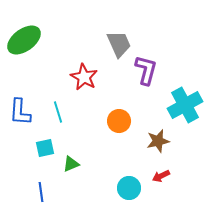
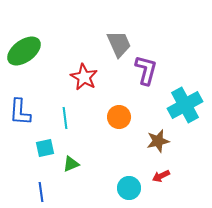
green ellipse: moved 11 px down
cyan line: moved 7 px right, 6 px down; rotated 10 degrees clockwise
orange circle: moved 4 px up
